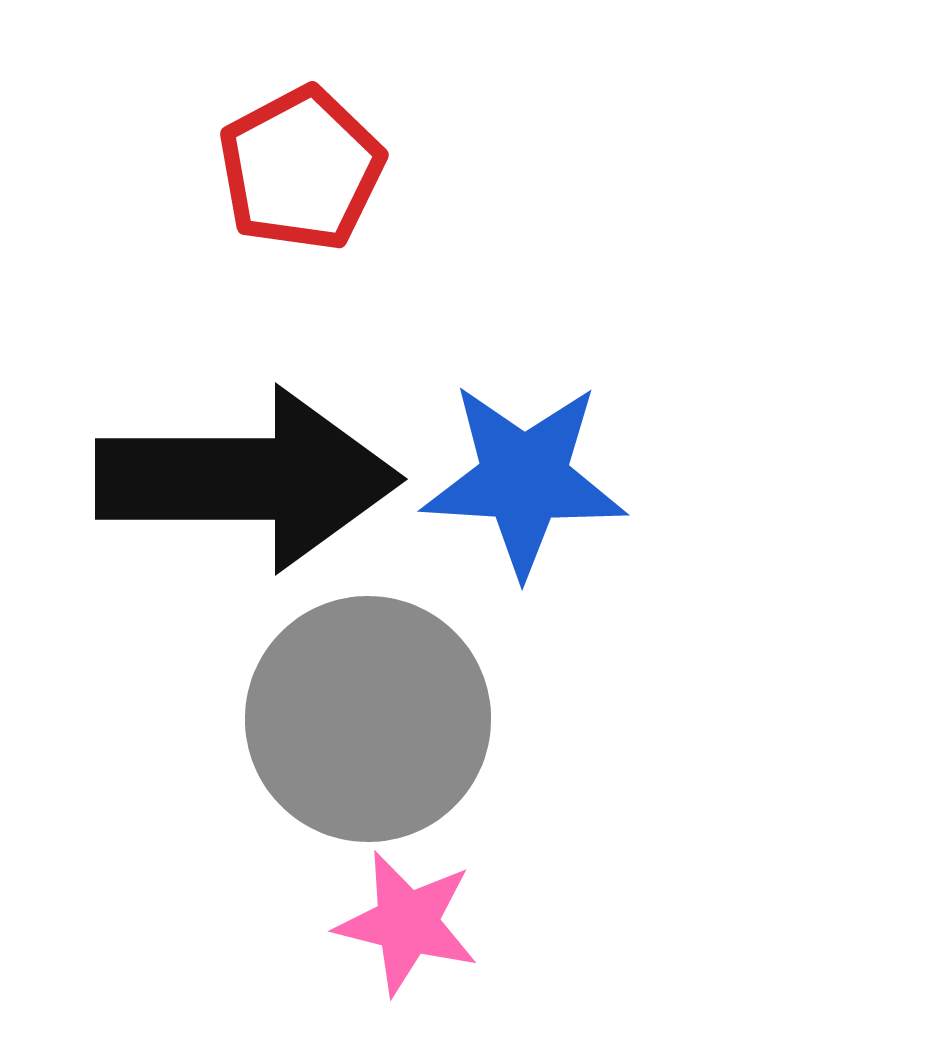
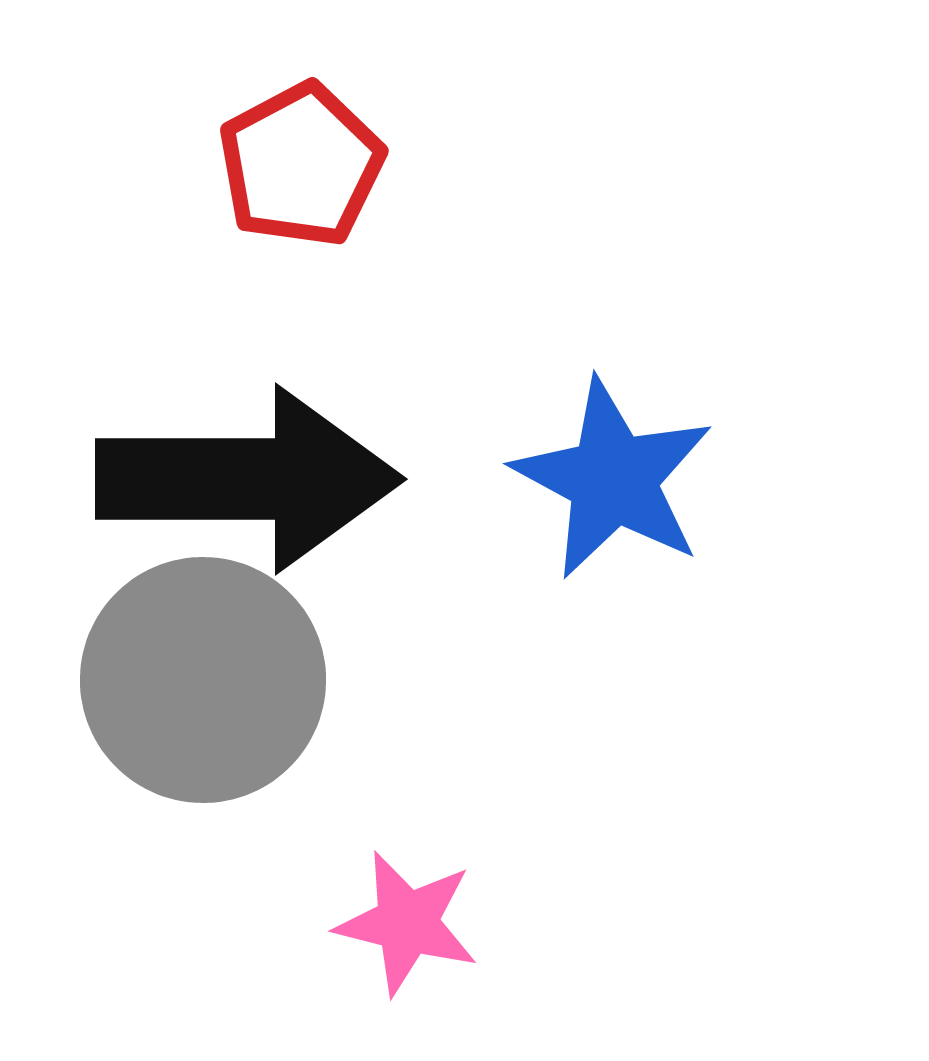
red pentagon: moved 4 px up
blue star: moved 89 px right; rotated 25 degrees clockwise
gray circle: moved 165 px left, 39 px up
